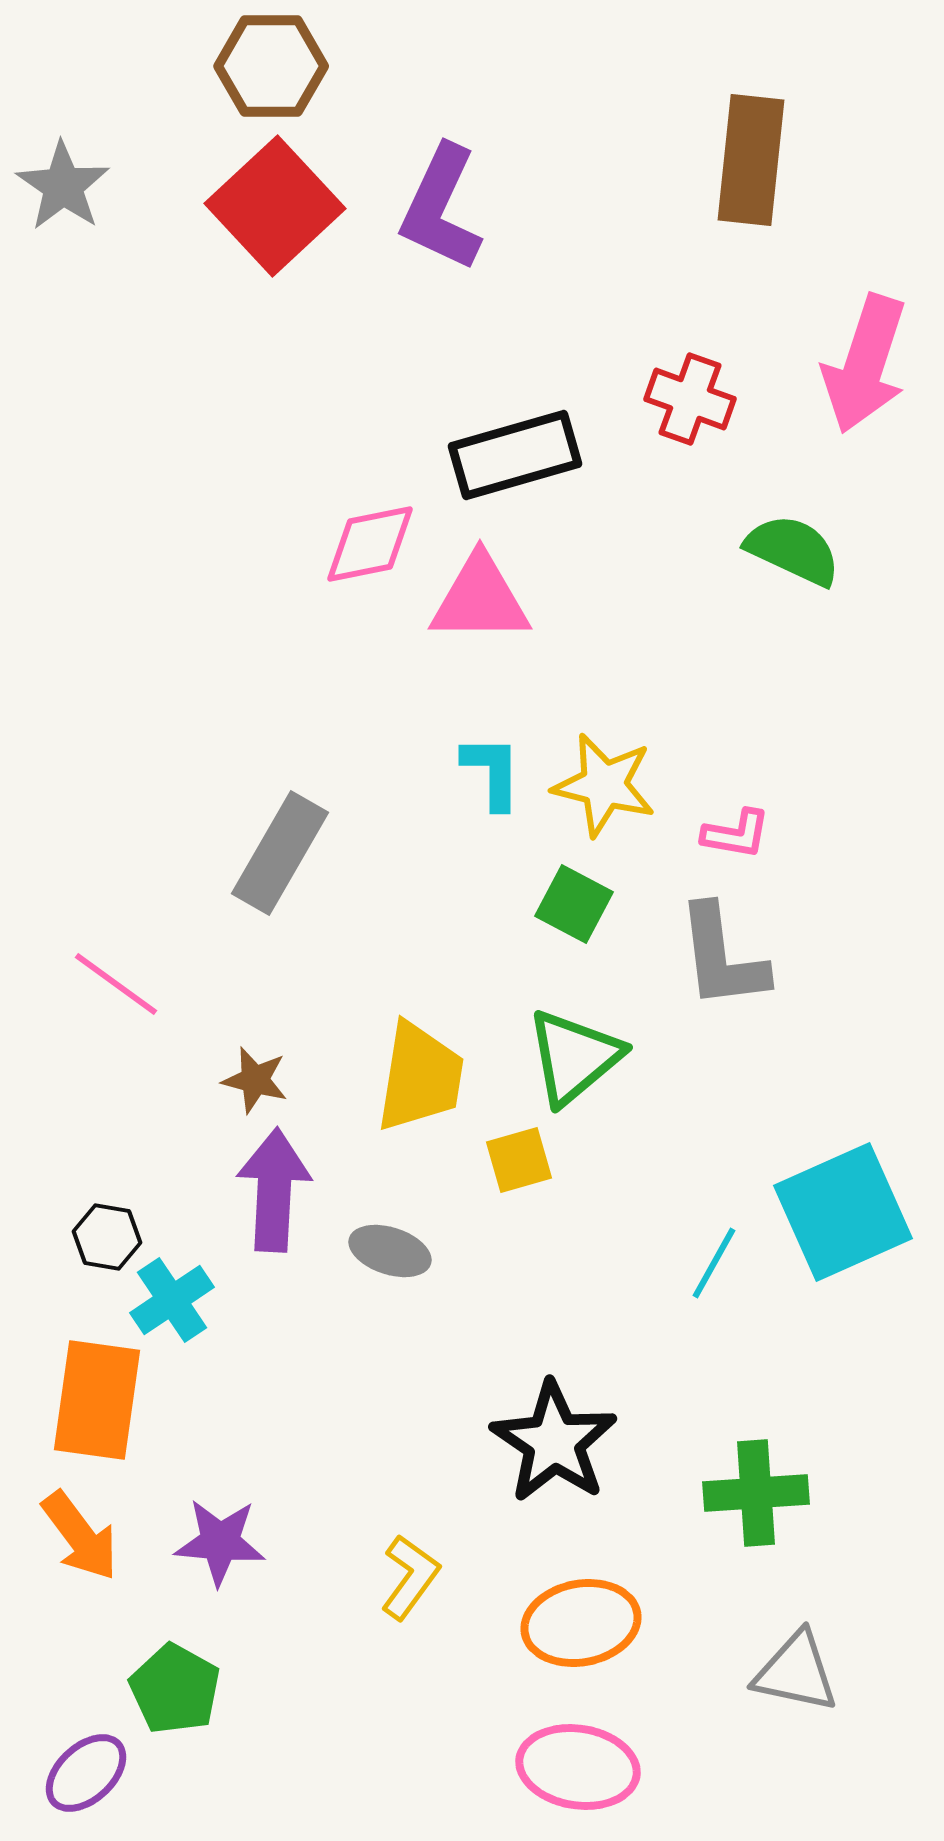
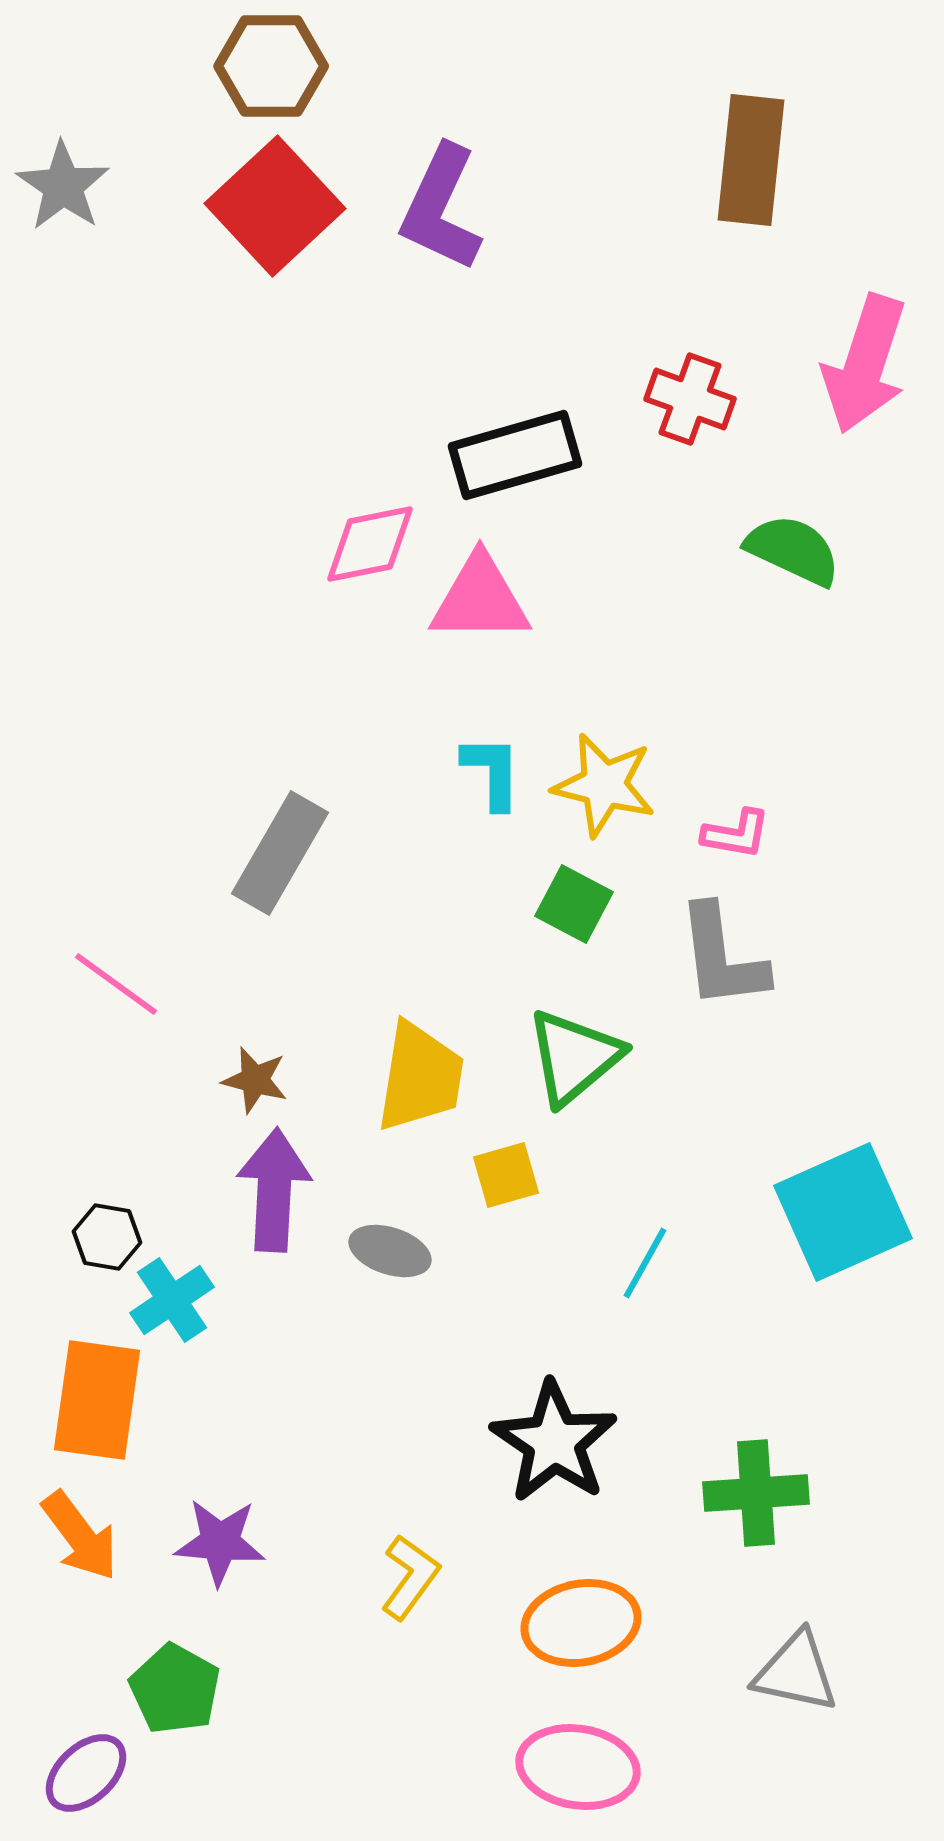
yellow square: moved 13 px left, 15 px down
cyan line: moved 69 px left
